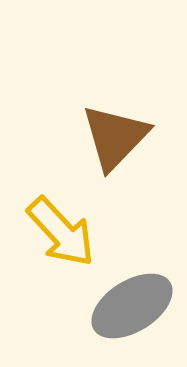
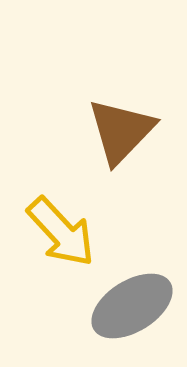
brown triangle: moved 6 px right, 6 px up
